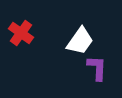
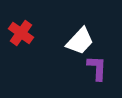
white trapezoid: rotated 8 degrees clockwise
